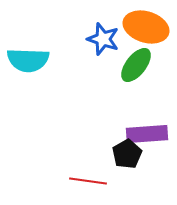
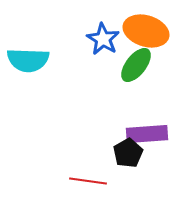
orange ellipse: moved 4 px down
blue star: rotated 12 degrees clockwise
black pentagon: moved 1 px right, 1 px up
